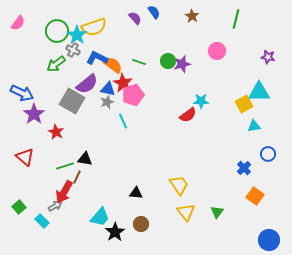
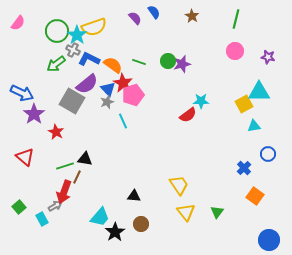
pink circle at (217, 51): moved 18 px right
blue L-shape at (97, 58): moved 8 px left, 1 px down
blue triangle at (108, 89): rotated 35 degrees clockwise
red arrow at (64, 192): rotated 10 degrees counterclockwise
black triangle at (136, 193): moved 2 px left, 3 px down
cyan rectangle at (42, 221): moved 2 px up; rotated 16 degrees clockwise
